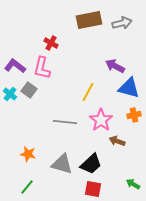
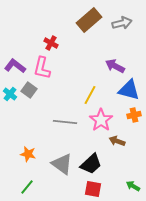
brown rectangle: rotated 30 degrees counterclockwise
blue triangle: moved 2 px down
yellow line: moved 2 px right, 3 px down
gray triangle: rotated 20 degrees clockwise
green arrow: moved 2 px down
